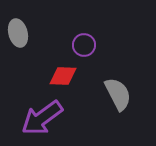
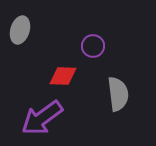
gray ellipse: moved 2 px right, 3 px up; rotated 32 degrees clockwise
purple circle: moved 9 px right, 1 px down
gray semicircle: rotated 20 degrees clockwise
